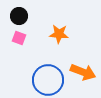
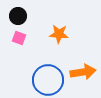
black circle: moved 1 px left
orange arrow: rotated 30 degrees counterclockwise
